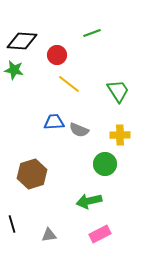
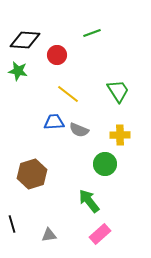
black diamond: moved 3 px right, 1 px up
green star: moved 4 px right, 1 px down
yellow line: moved 1 px left, 10 px down
green arrow: rotated 65 degrees clockwise
pink rectangle: rotated 15 degrees counterclockwise
